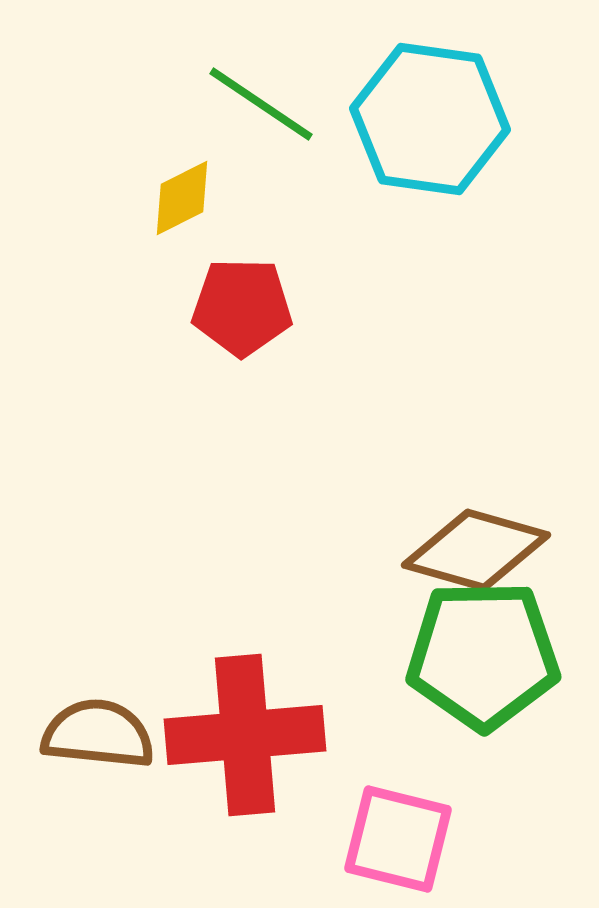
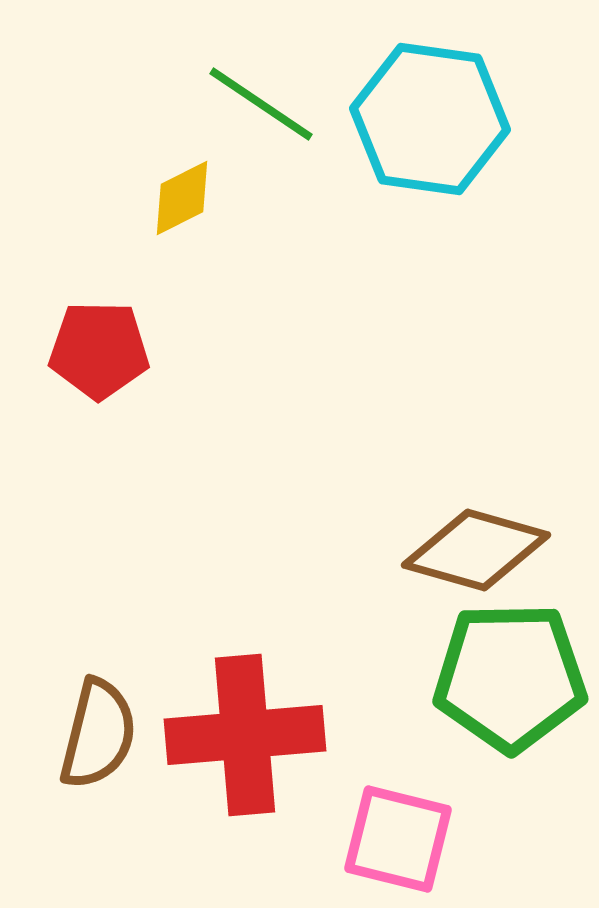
red pentagon: moved 143 px left, 43 px down
green pentagon: moved 27 px right, 22 px down
brown semicircle: rotated 98 degrees clockwise
